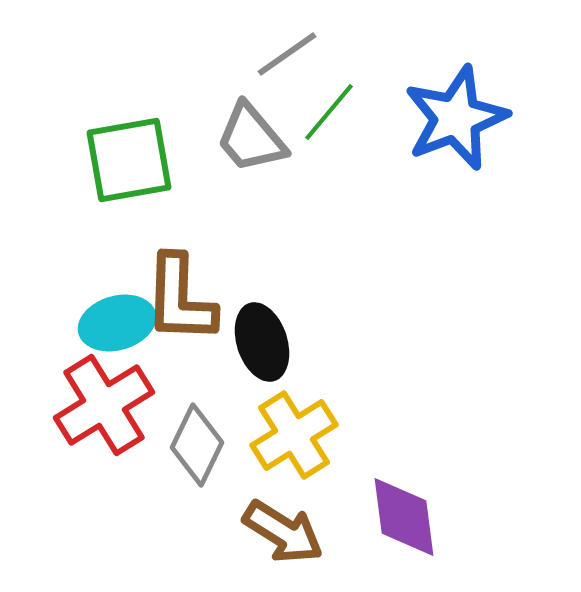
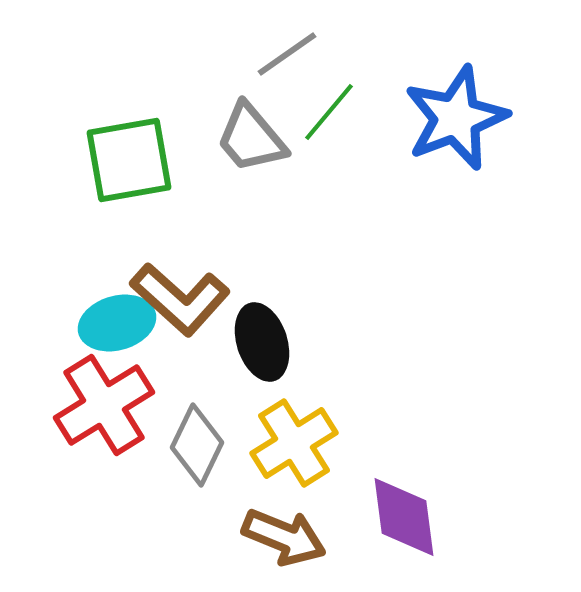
brown L-shape: rotated 50 degrees counterclockwise
yellow cross: moved 8 px down
brown arrow: moved 1 px right, 5 px down; rotated 10 degrees counterclockwise
